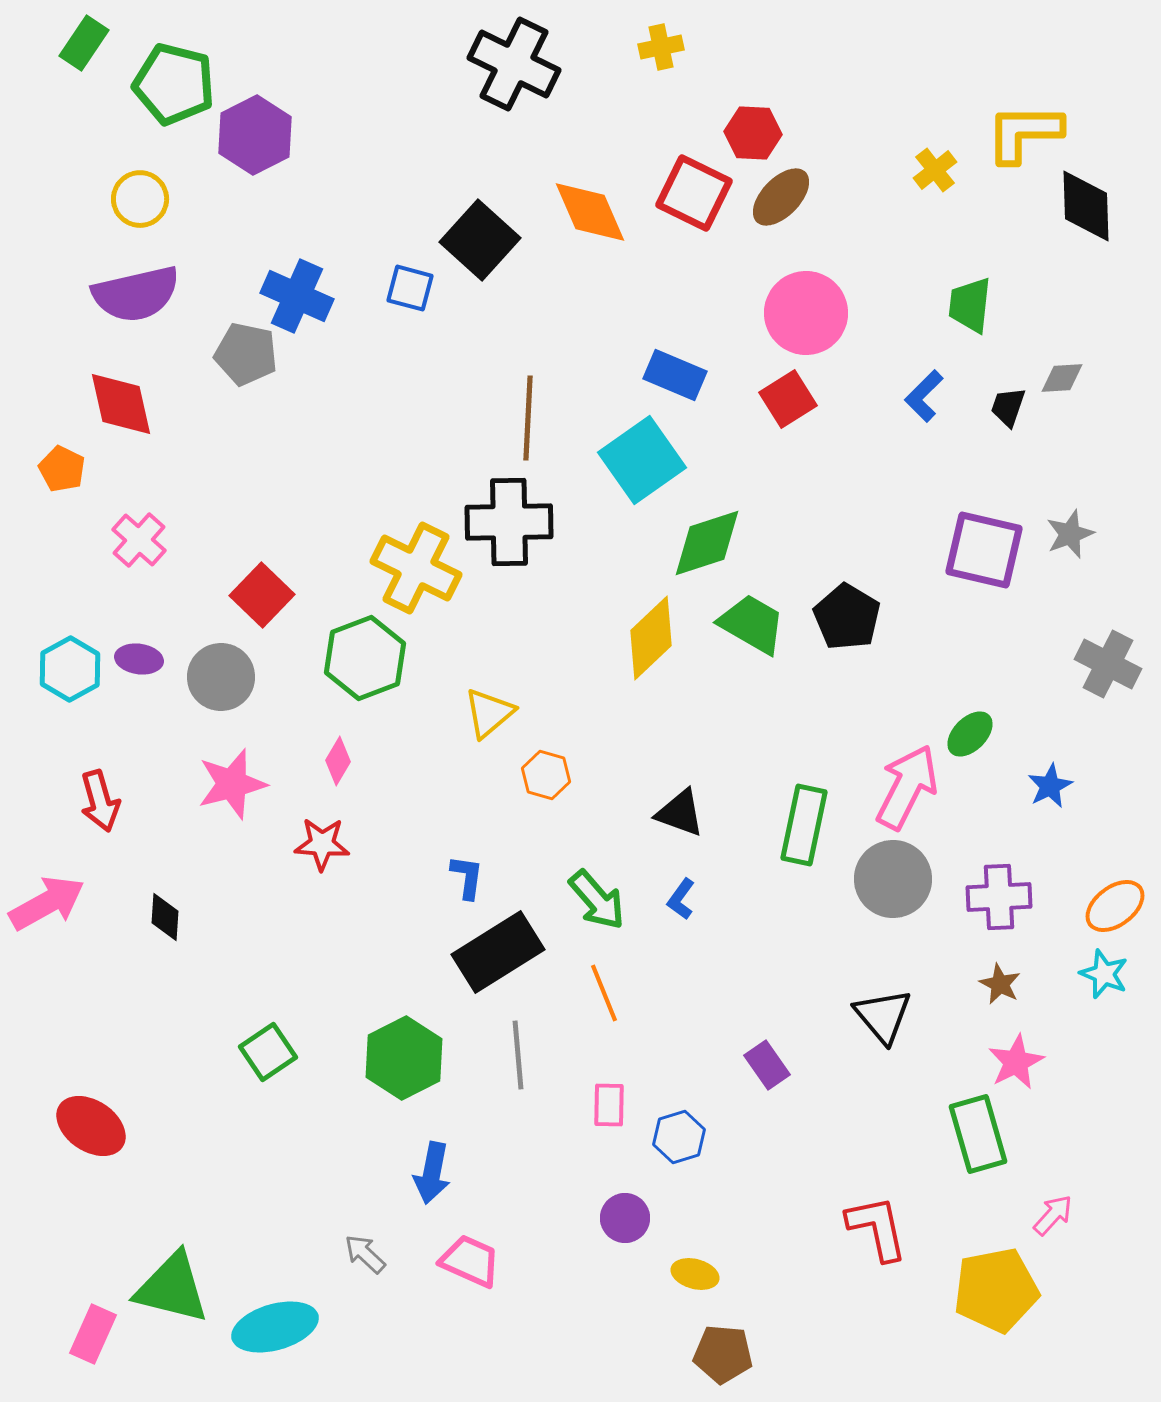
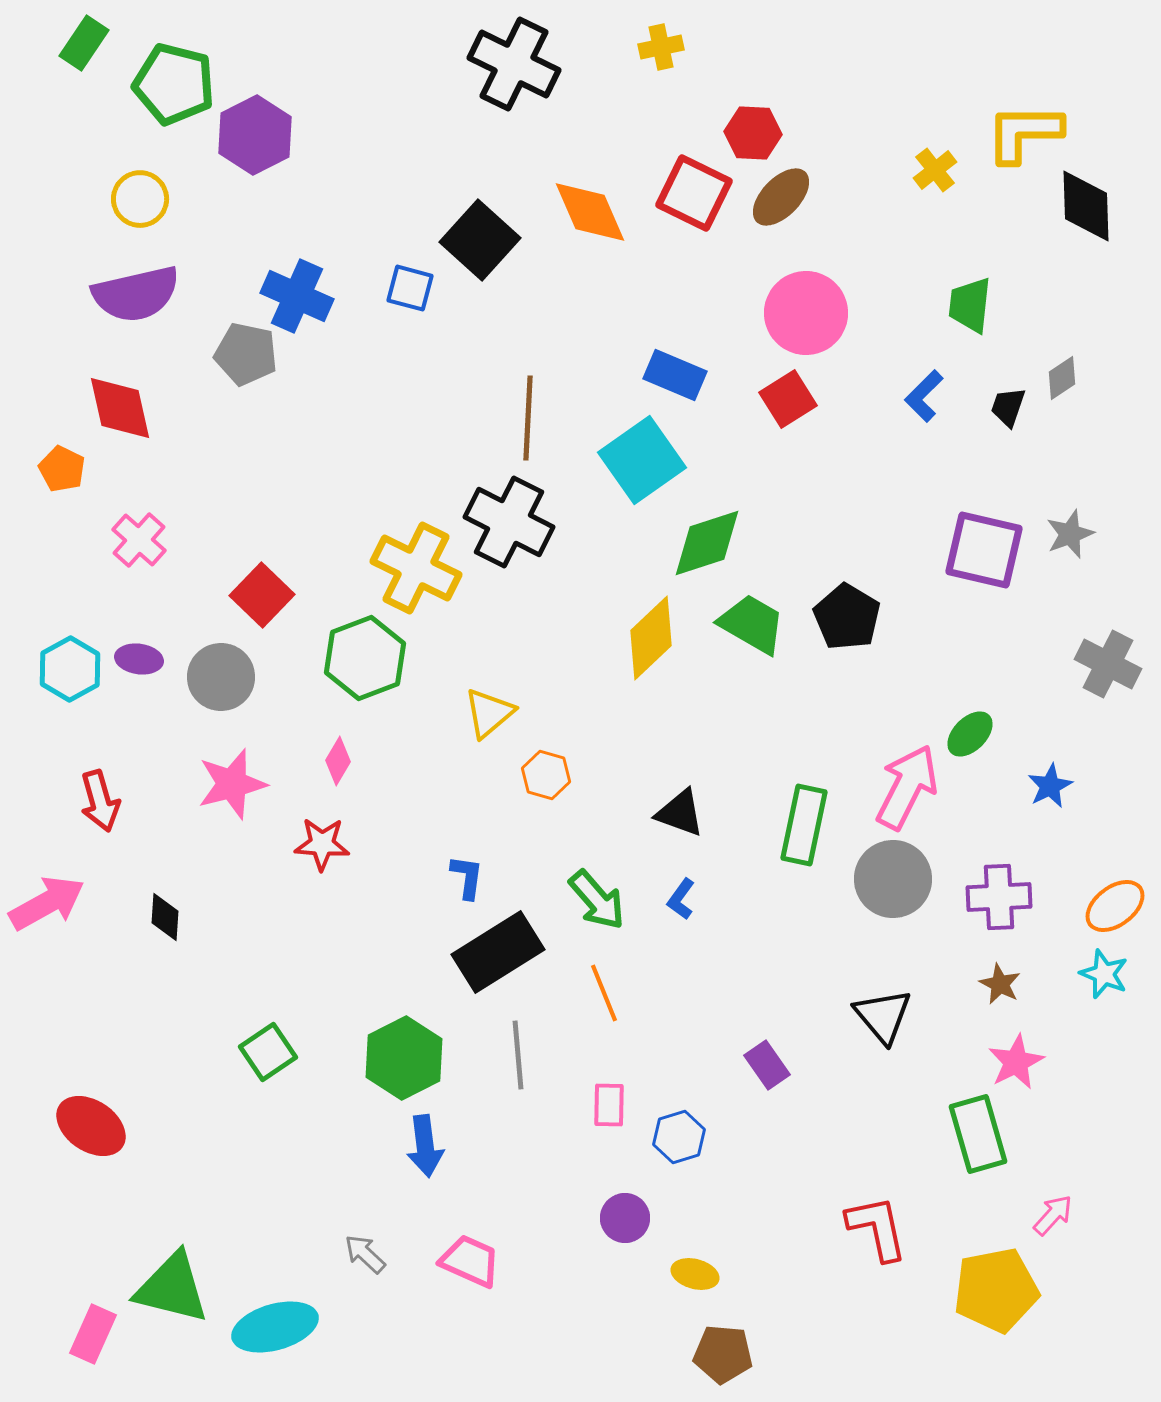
gray diamond at (1062, 378): rotated 30 degrees counterclockwise
red diamond at (121, 404): moved 1 px left, 4 px down
black cross at (509, 522): rotated 28 degrees clockwise
blue arrow at (432, 1173): moved 7 px left, 27 px up; rotated 18 degrees counterclockwise
